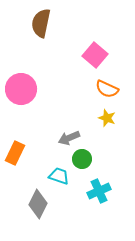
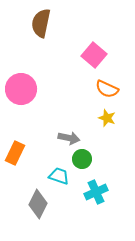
pink square: moved 1 px left
gray arrow: rotated 145 degrees counterclockwise
cyan cross: moved 3 px left, 1 px down
